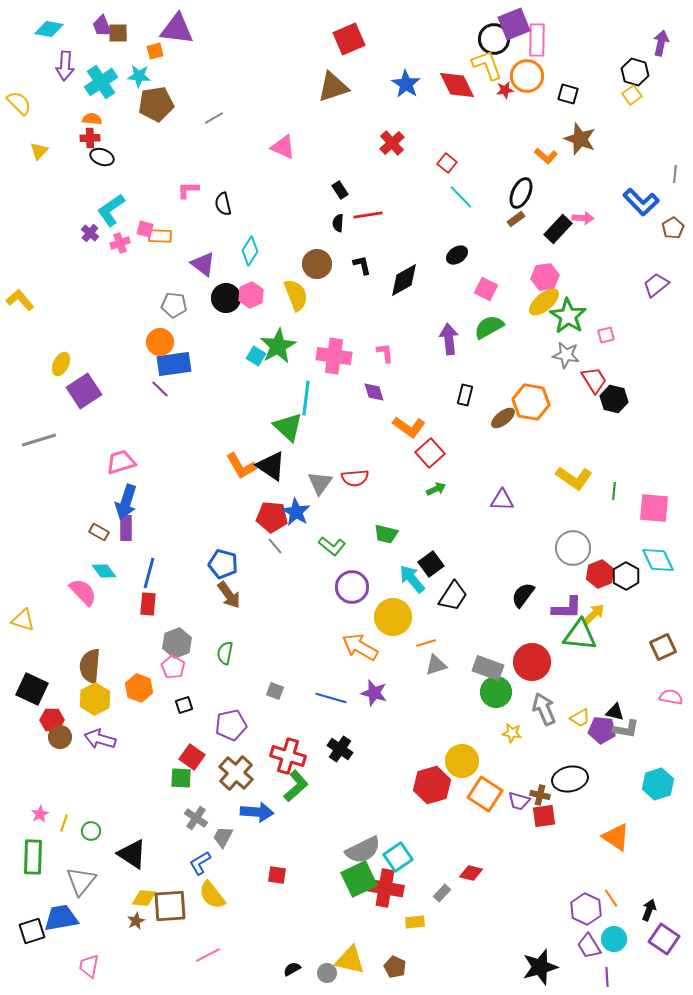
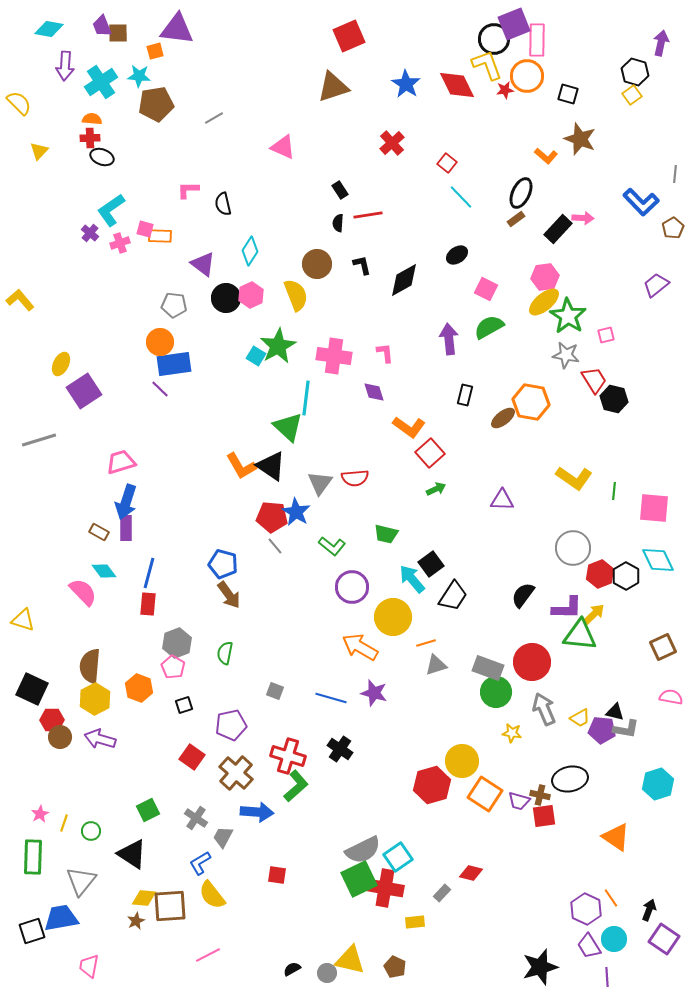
red square at (349, 39): moved 3 px up
green square at (181, 778): moved 33 px left, 32 px down; rotated 30 degrees counterclockwise
